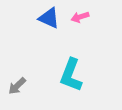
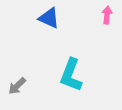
pink arrow: moved 27 px right, 2 px up; rotated 114 degrees clockwise
